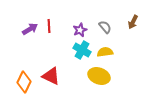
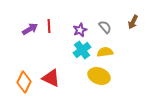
cyan cross: rotated 24 degrees clockwise
red triangle: moved 2 px down
